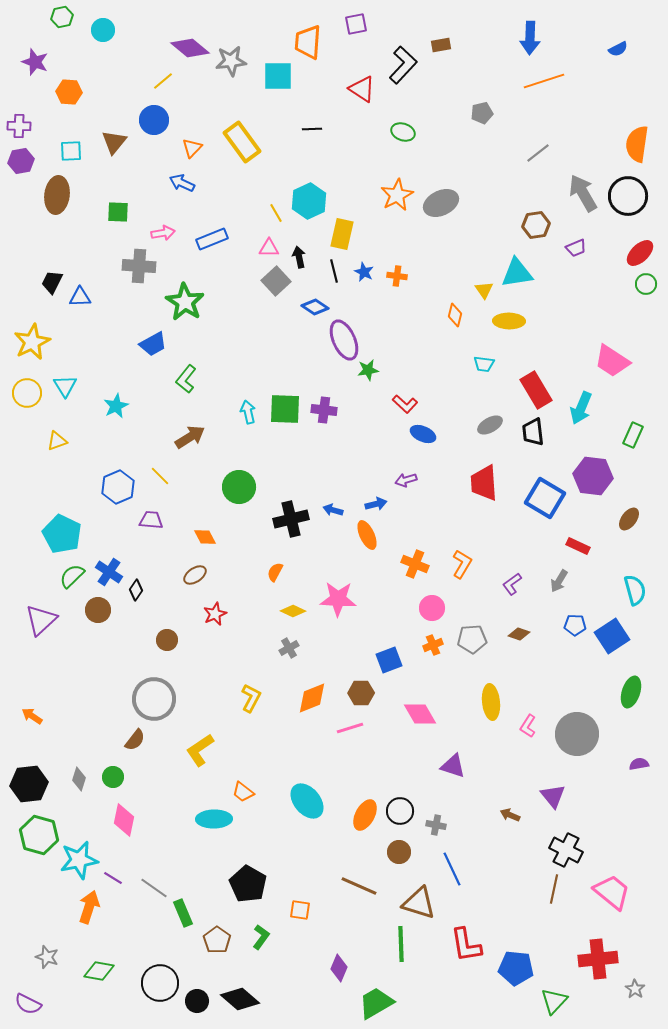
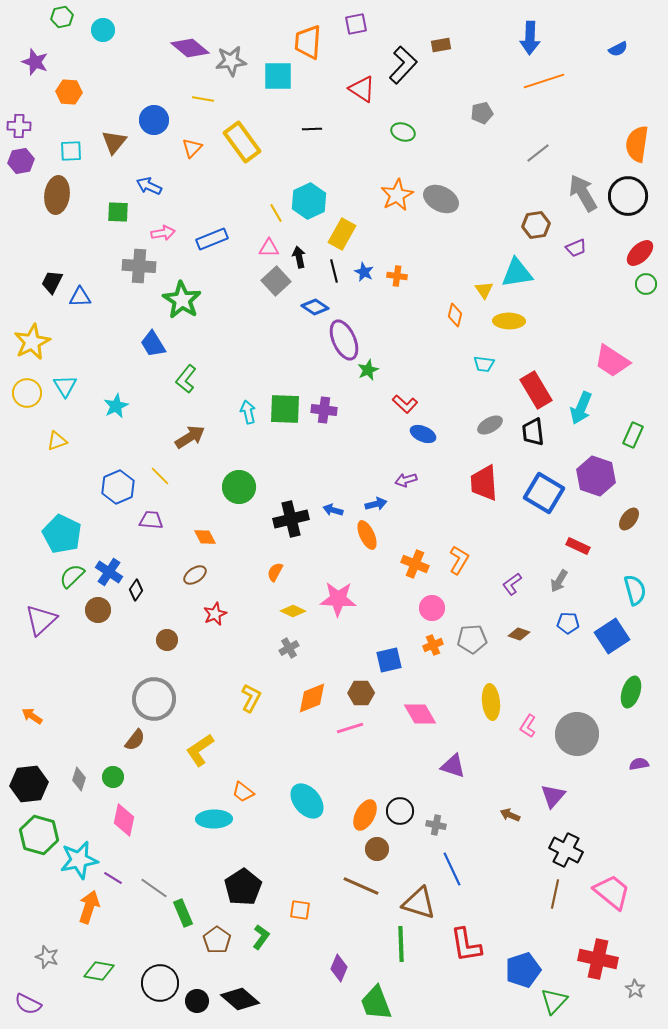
yellow line at (163, 81): moved 40 px right, 18 px down; rotated 50 degrees clockwise
blue arrow at (182, 183): moved 33 px left, 3 px down
gray ellipse at (441, 203): moved 4 px up; rotated 52 degrees clockwise
yellow rectangle at (342, 234): rotated 16 degrees clockwise
green star at (185, 302): moved 3 px left, 2 px up
blue trapezoid at (153, 344): rotated 88 degrees clockwise
green star at (368, 370): rotated 15 degrees counterclockwise
purple hexagon at (593, 476): moved 3 px right; rotated 12 degrees clockwise
blue square at (545, 498): moved 1 px left, 5 px up
orange L-shape at (462, 564): moved 3 px left, 4 px up
blue pentagon at (575, 625): moved 7 px left, 2 px up
blue square at (389, 660): rotated 8 degrees clockwise
purple triangle at (553, 796): rotated 20 degrees clockwise
brown circle at (399, 852): moved 22 px left, 3 px up
black pentagon at (248, 884): moved 5 px left, 3 px down; rotated 9 degrees clockwise
brown line at (359, 886): moved 2 px right
brown line at (554, 889): moved 1 px right, 5 px down
red cross at (598, 959): rotated 18 degrees clockwise
blue pentagon at (516, 968): moved 7 px right, 2 px down; rotated 24 degrees counterclockwise
green trapezoid at (376, 1003): rotated 81 degrees counterclockwise
